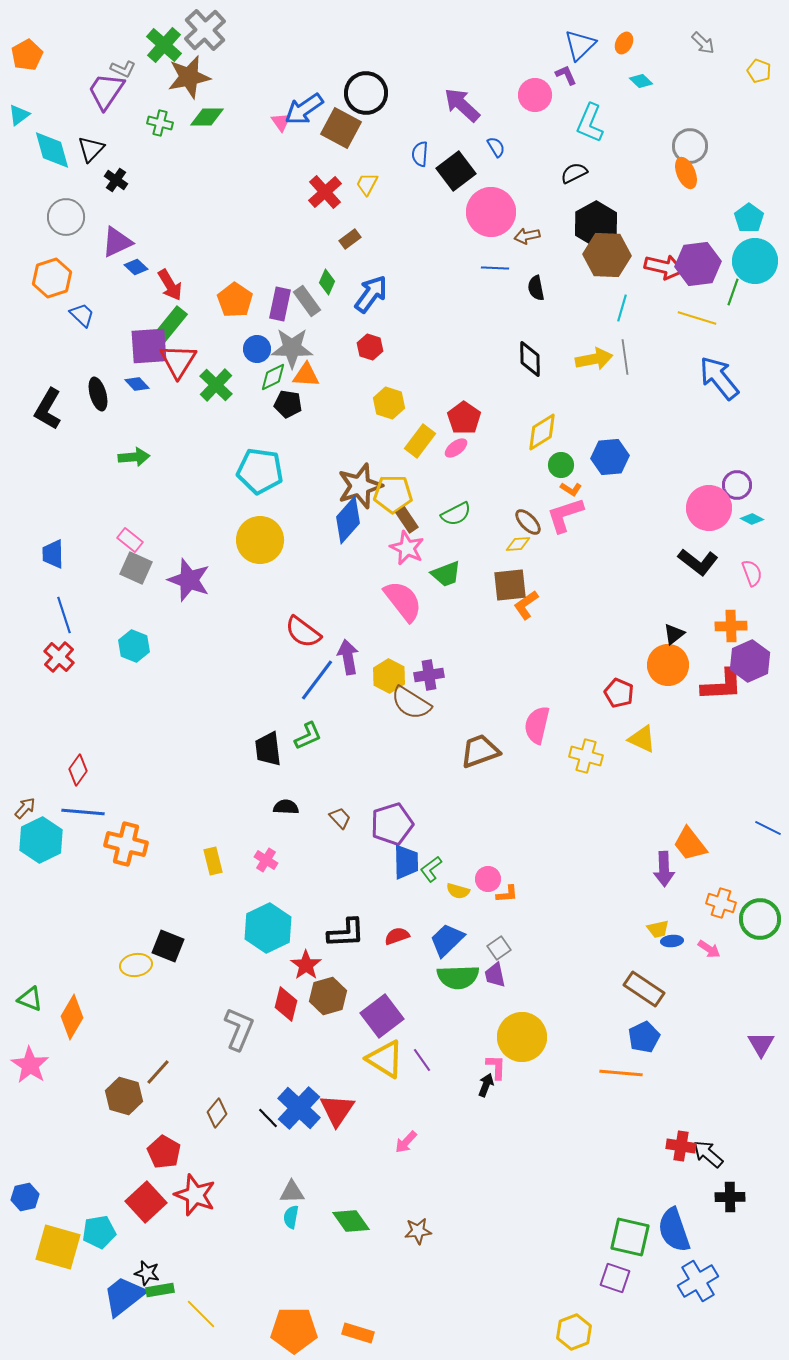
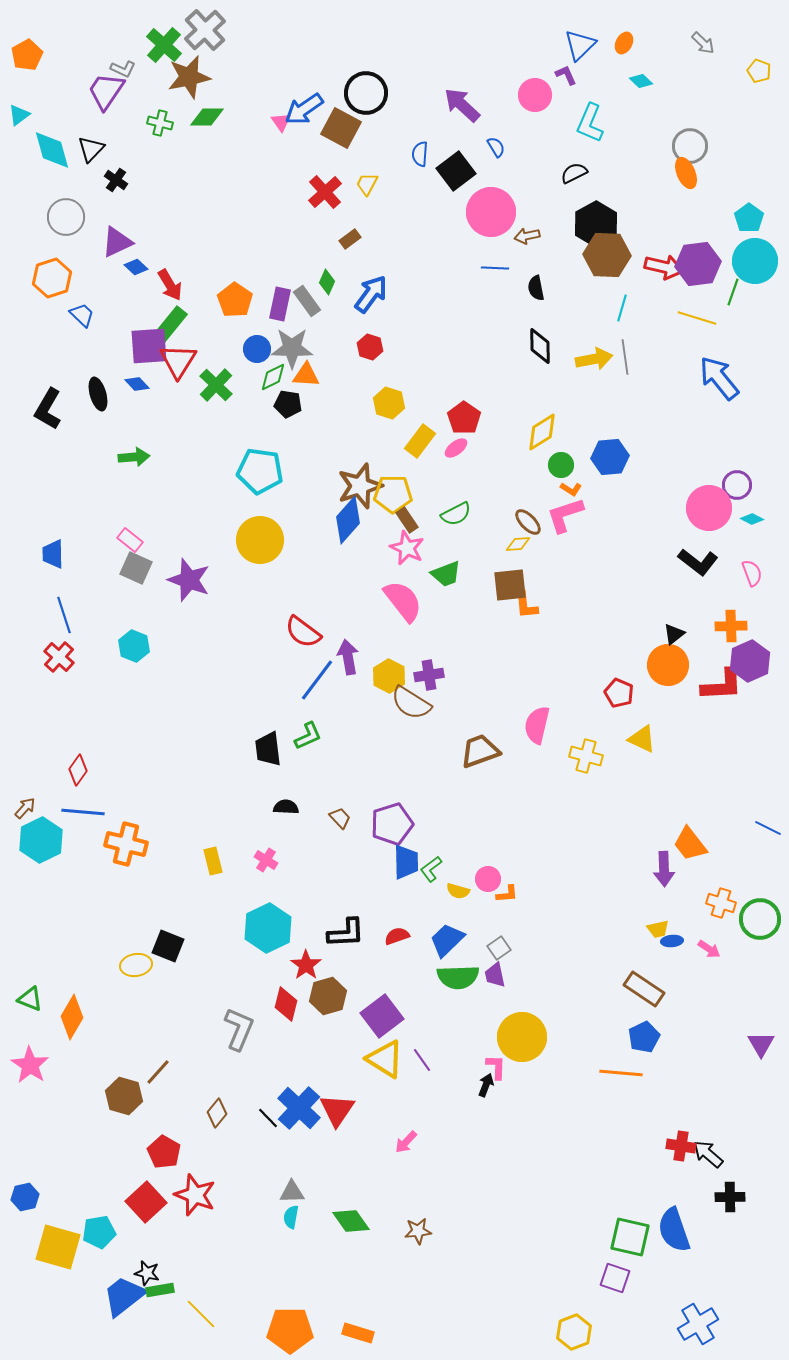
black diamond at (530, 359): moved 10 px right, 13 px up
orange L-shape at (526, 605): rotated 60 degrees counterclockwise
blue cross at (698, 1281): moved 43 px down
orange pentagon at (294, 1330): moved 4 px left
